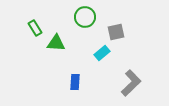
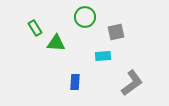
cyan rectangle: moved 1 px right, 3 px down; rotated 35 degrees clockwise
gray L-shape: moved 1 px right; rotated 8 degrees clockwise
